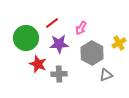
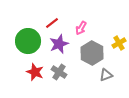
green circle: moved 2 px right, 3 px down
purple star: rotated 18 degrees counterclockwise
red star: moved 3 px left, 8 px down
gray cross: moved 2 px up; rotated 35 degrees clockwise
